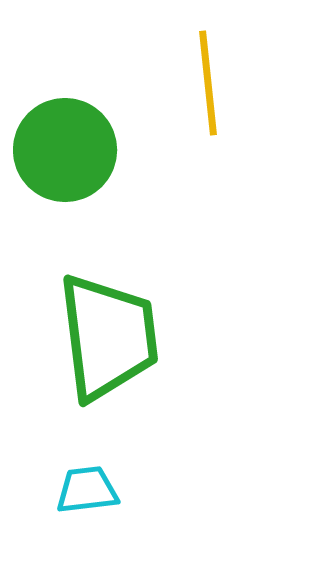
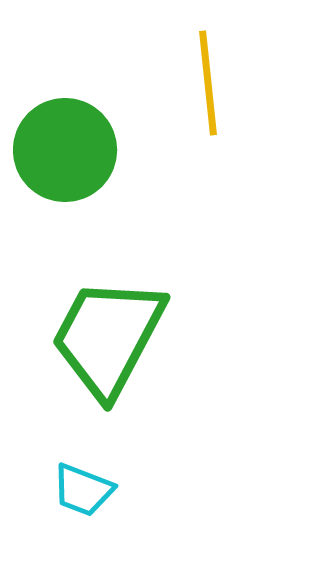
green trapezoid: rotated 145 degrees counterclockwise
cyan trapezoid: moved 4 px left; rotated 152 degrees counterclockwise
